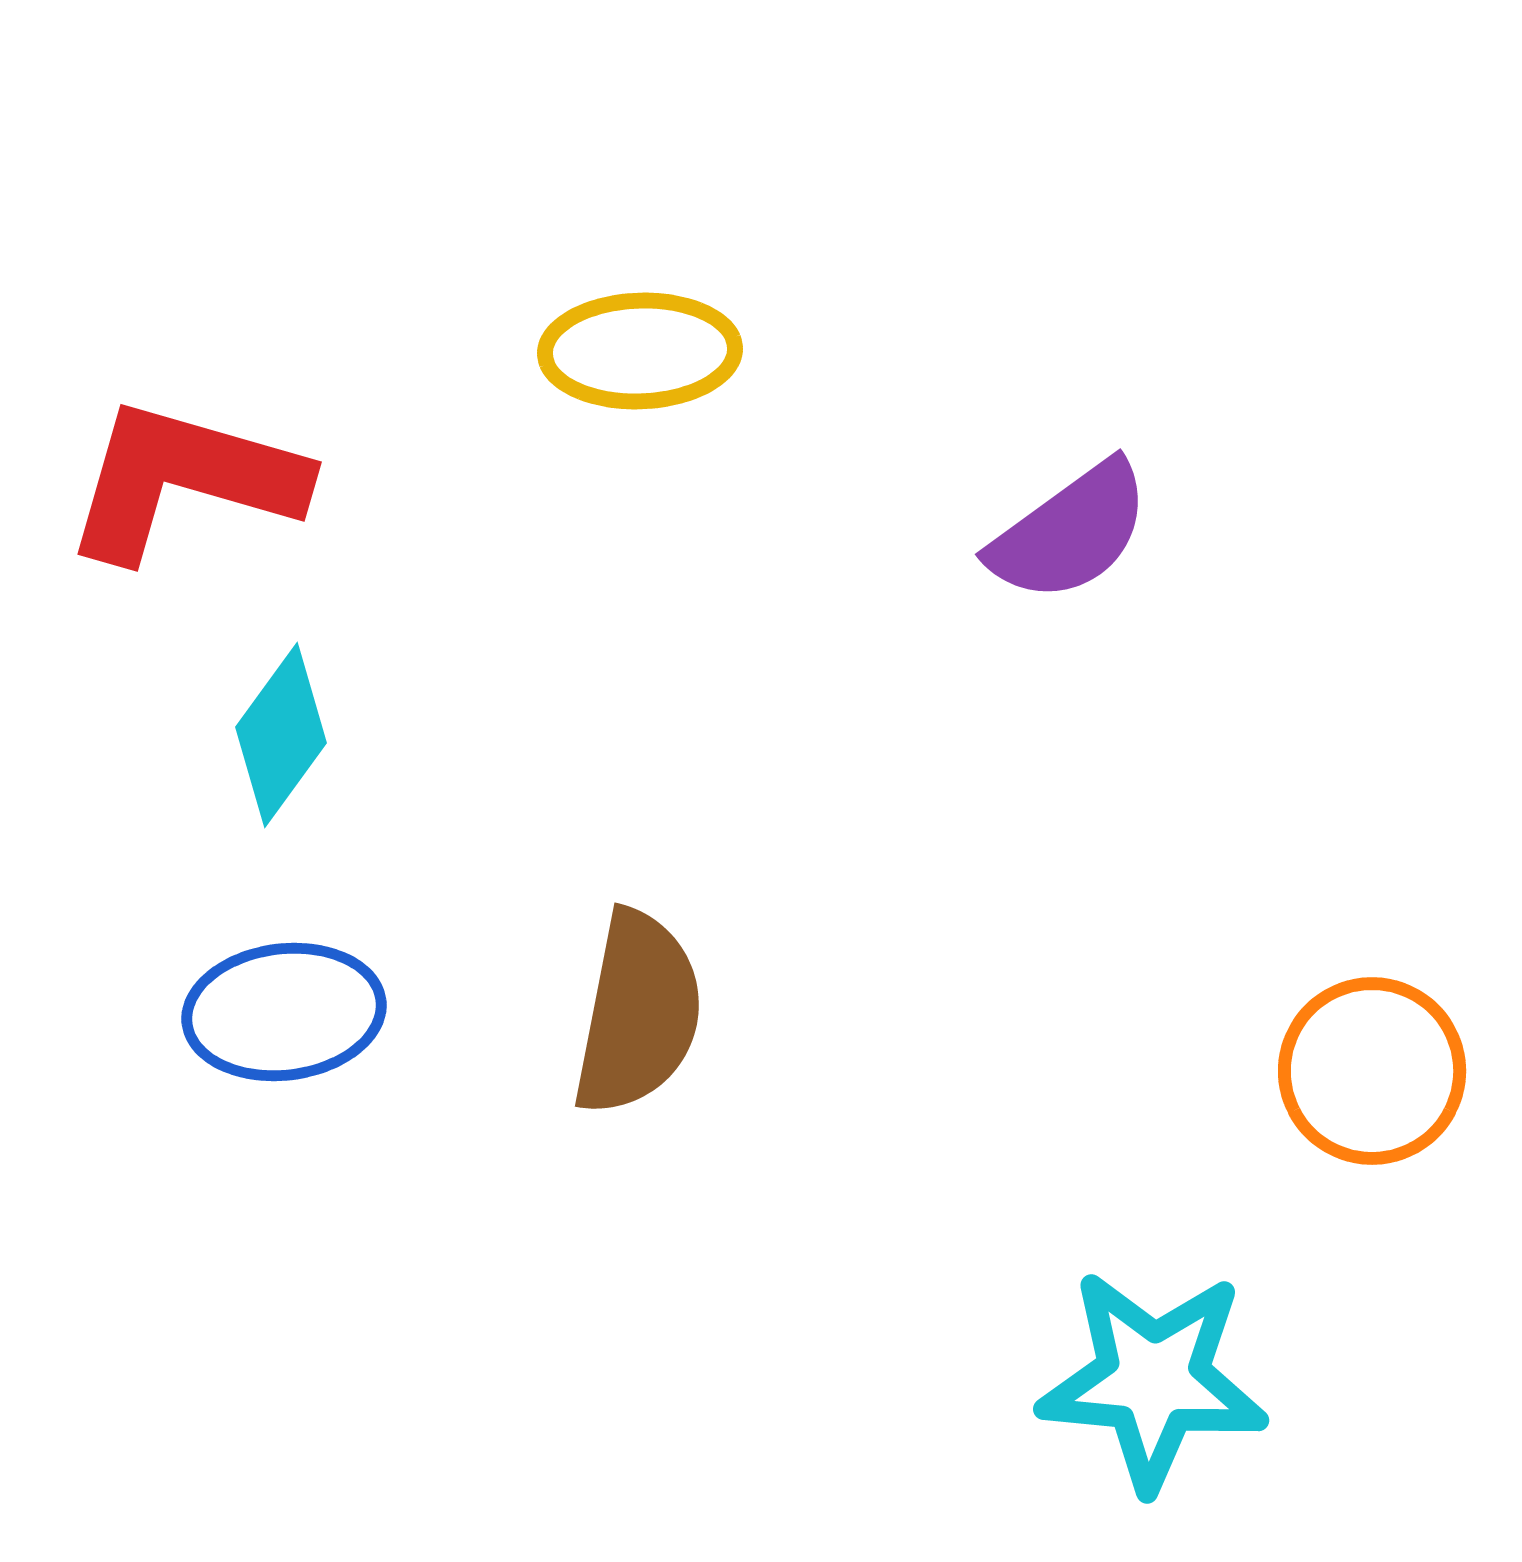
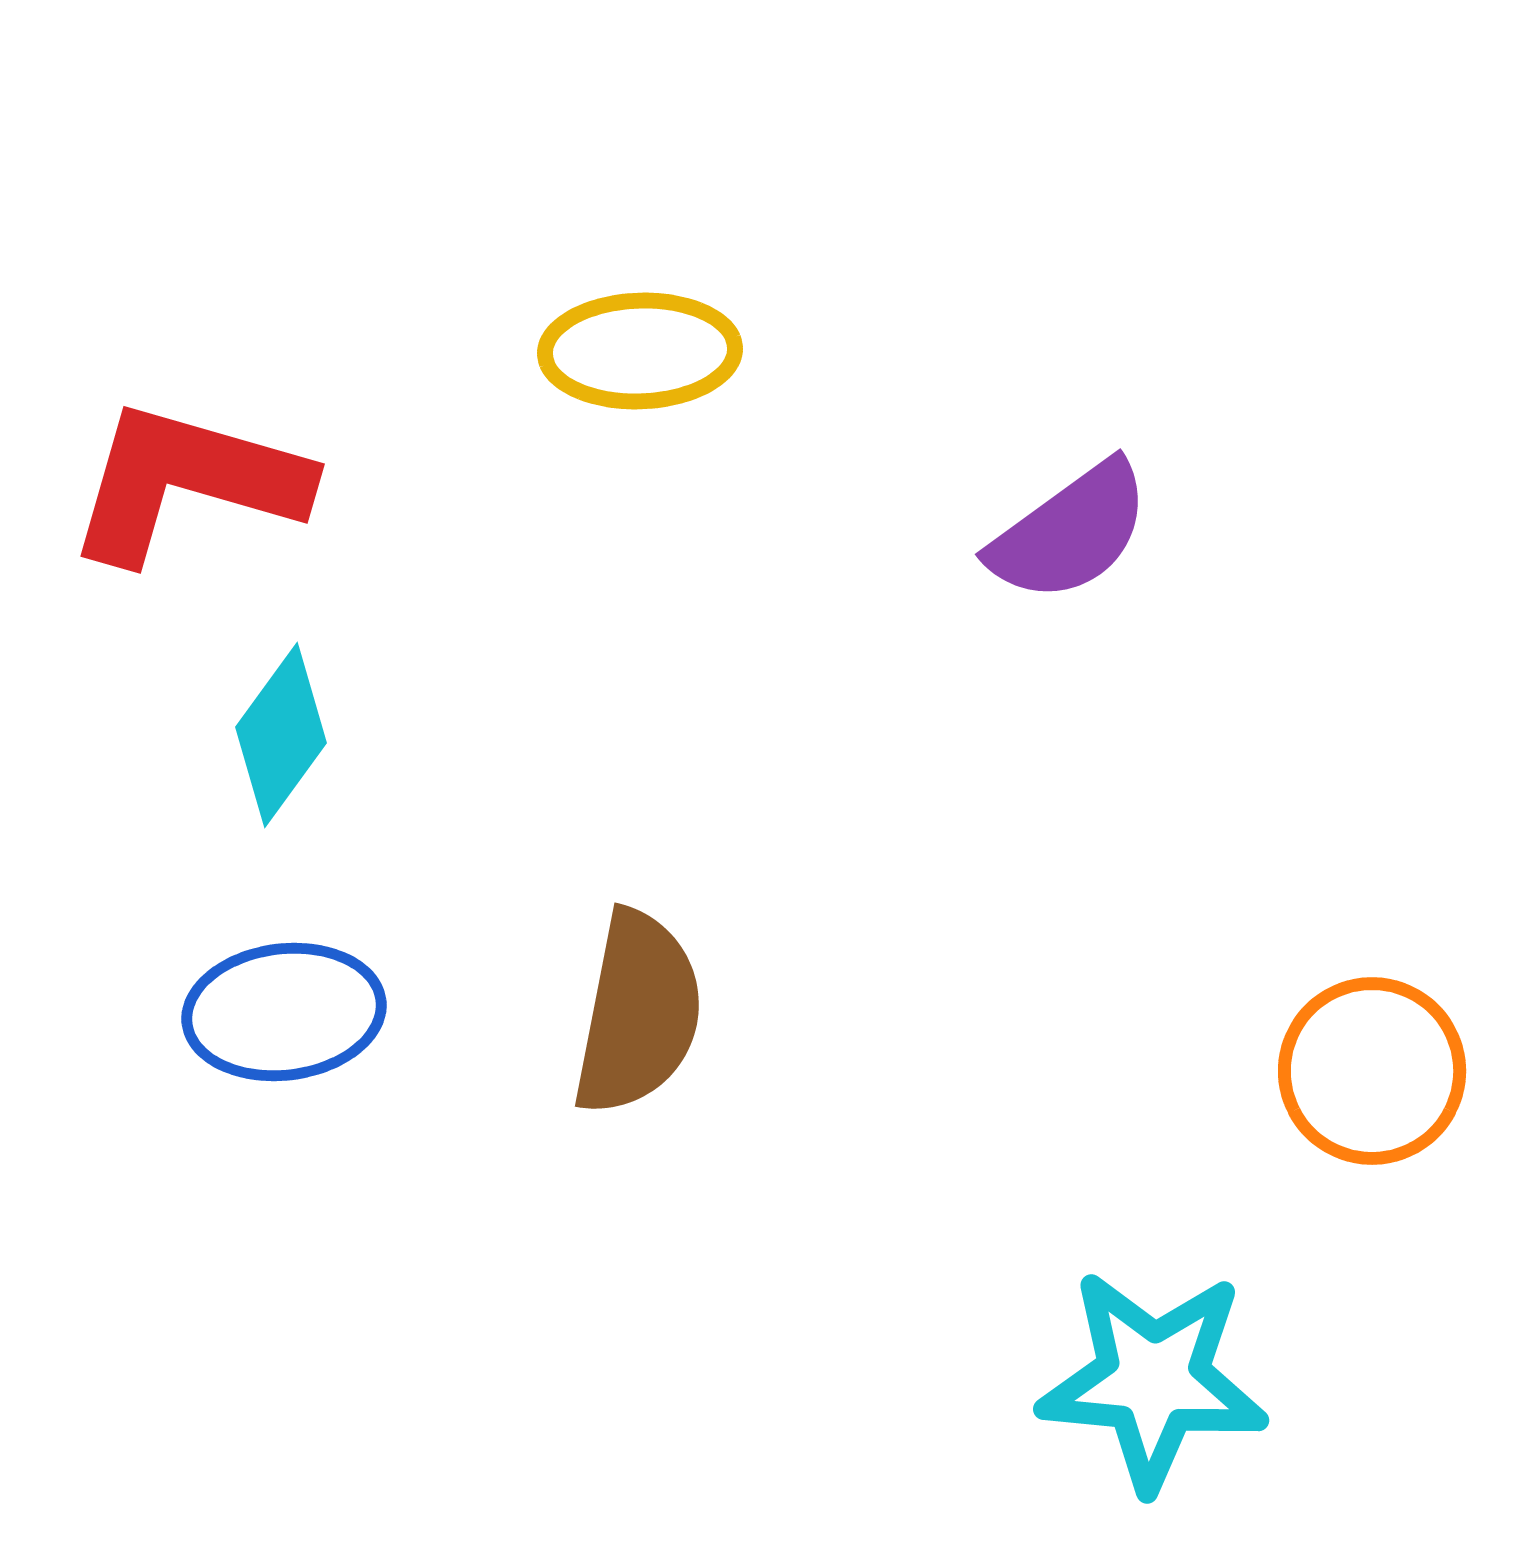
red L-shape: moved 3 px right, 2 px down
